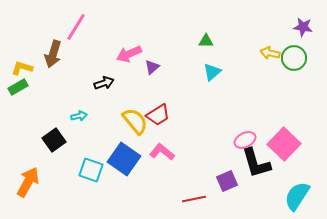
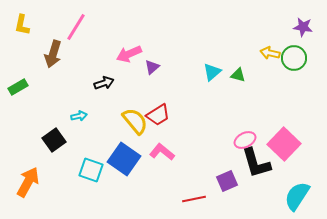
green triangle: moved 32 px right, 34 px down; rotated 14 degrees clockwise
yellow L-shape: moved 43 px up; rotated 95 degrees counterclockwise
